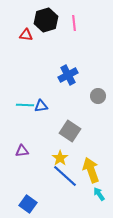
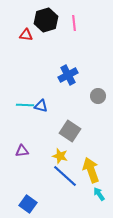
blue triangle: rotated 24 degrees clockwise
yellow star: moved 2 px up; rotated 21 degrees counterclockwise
